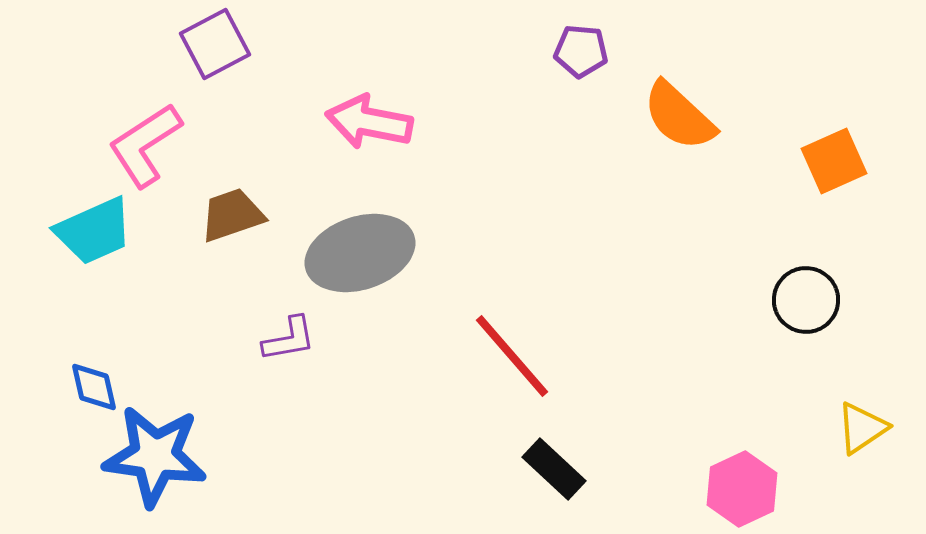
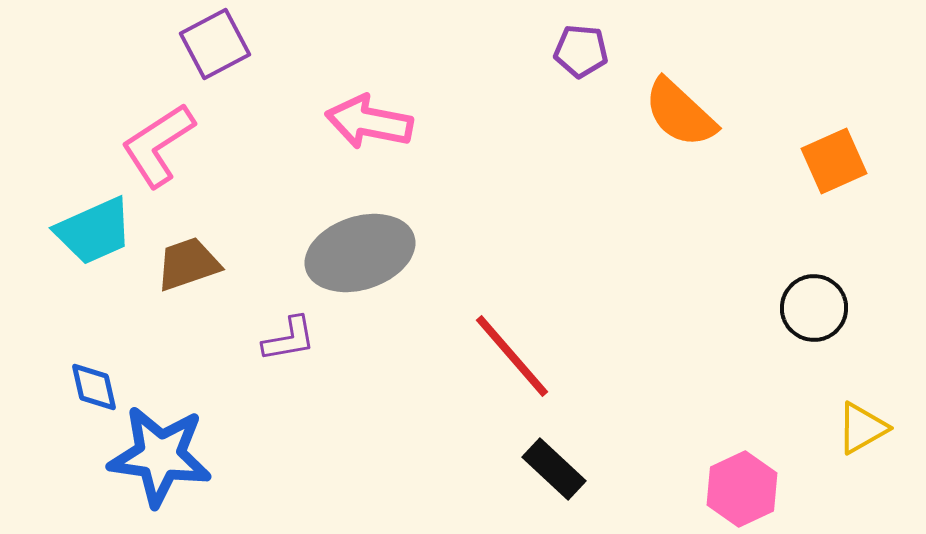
orange semicircle: moved 1 px right, 3 px up
pink L-shape: moved 13 px right
brown trapezoid: moved 44 px left, 49 px down
black circle: moved 8 px right, 8 px down
yellow triangle: rotated 4 degrees clockwise
blue star: moved 5 px right
